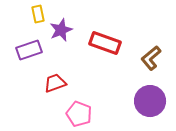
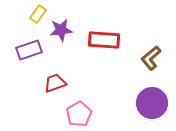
yellow rectangle: rotated 48 degrees clockwise
purple star: rotated 15 degrees clockwise
red rectangle: moved 1 px left, 3 px up; rotated 16 degrees counterclockwise
purple circle: moved 2 px right, 2 px down
pink pentagon: rotated 20 degrees clockwise
